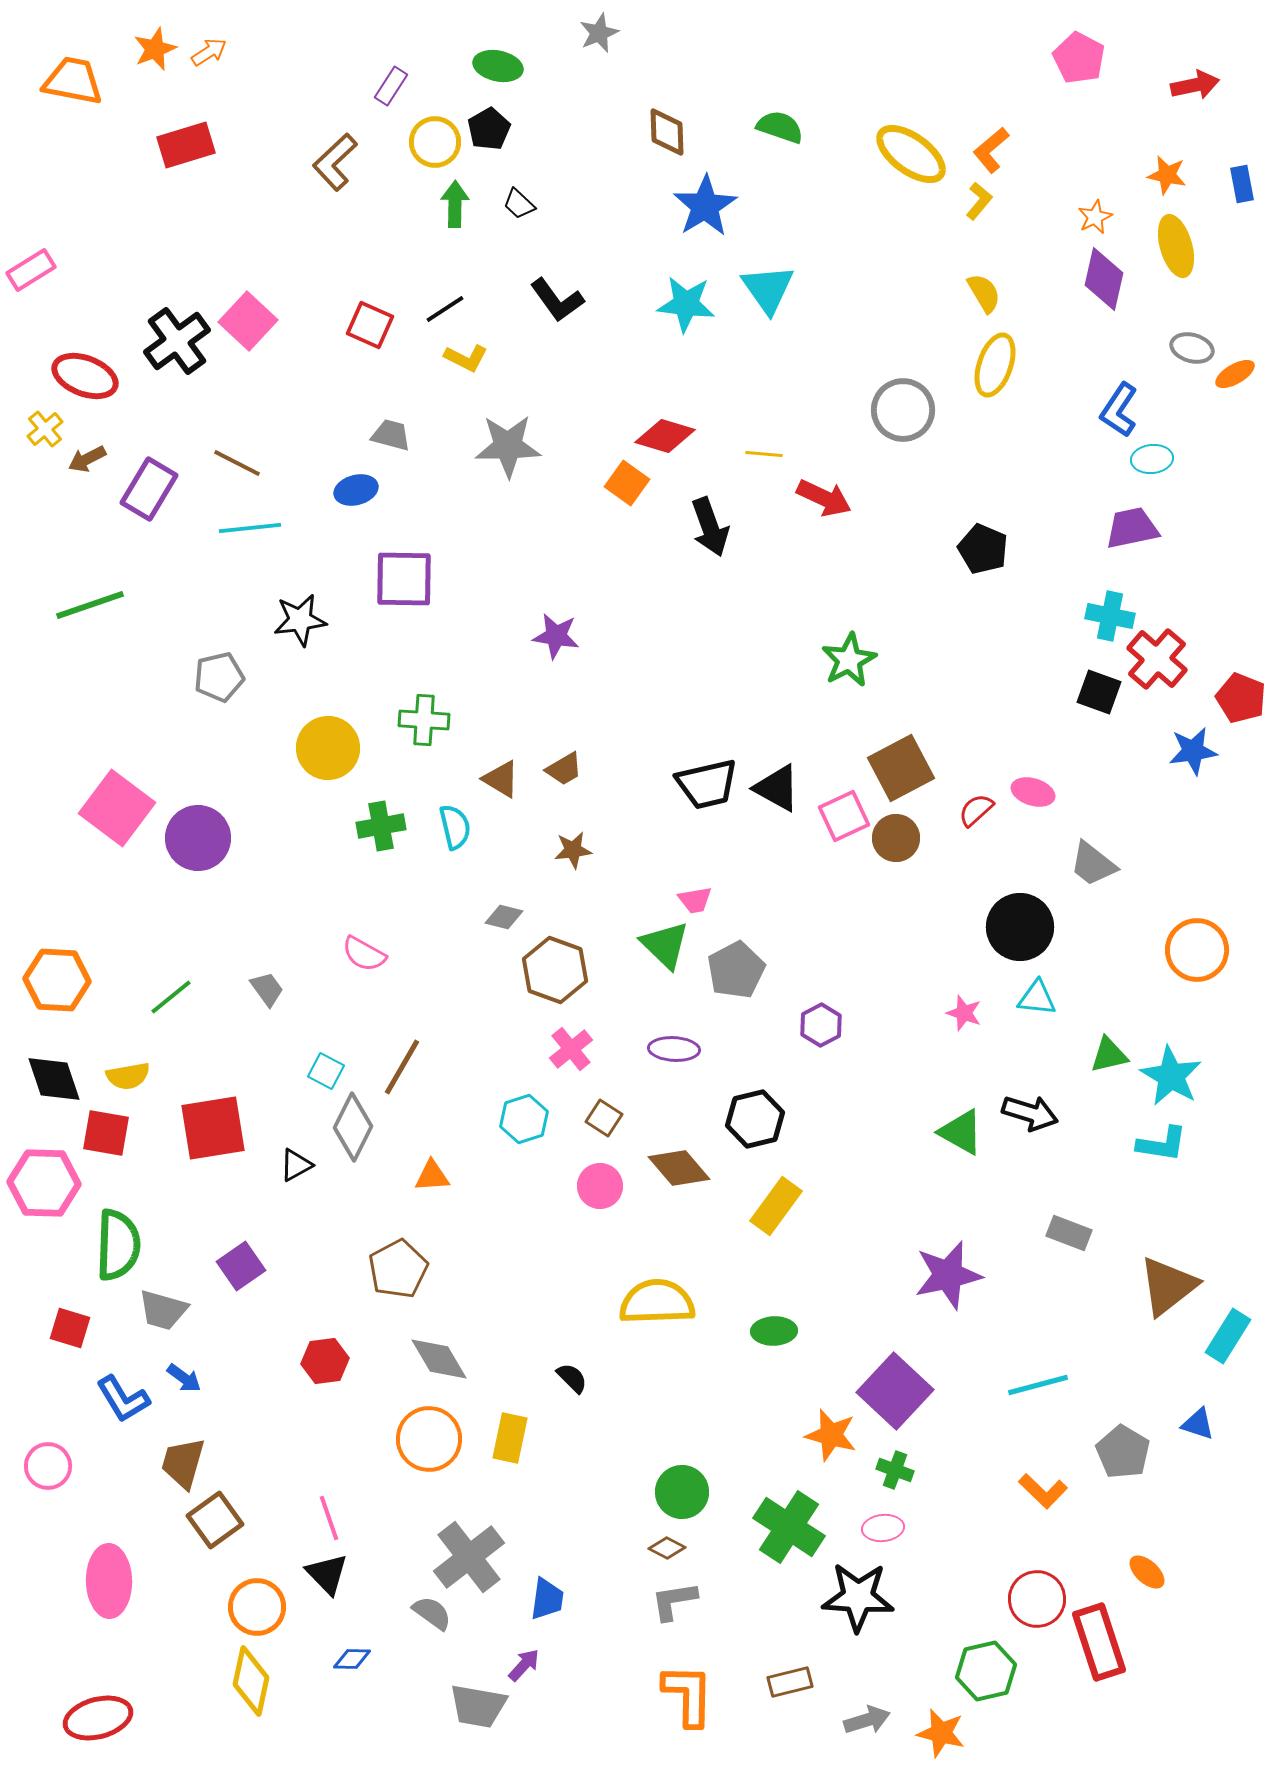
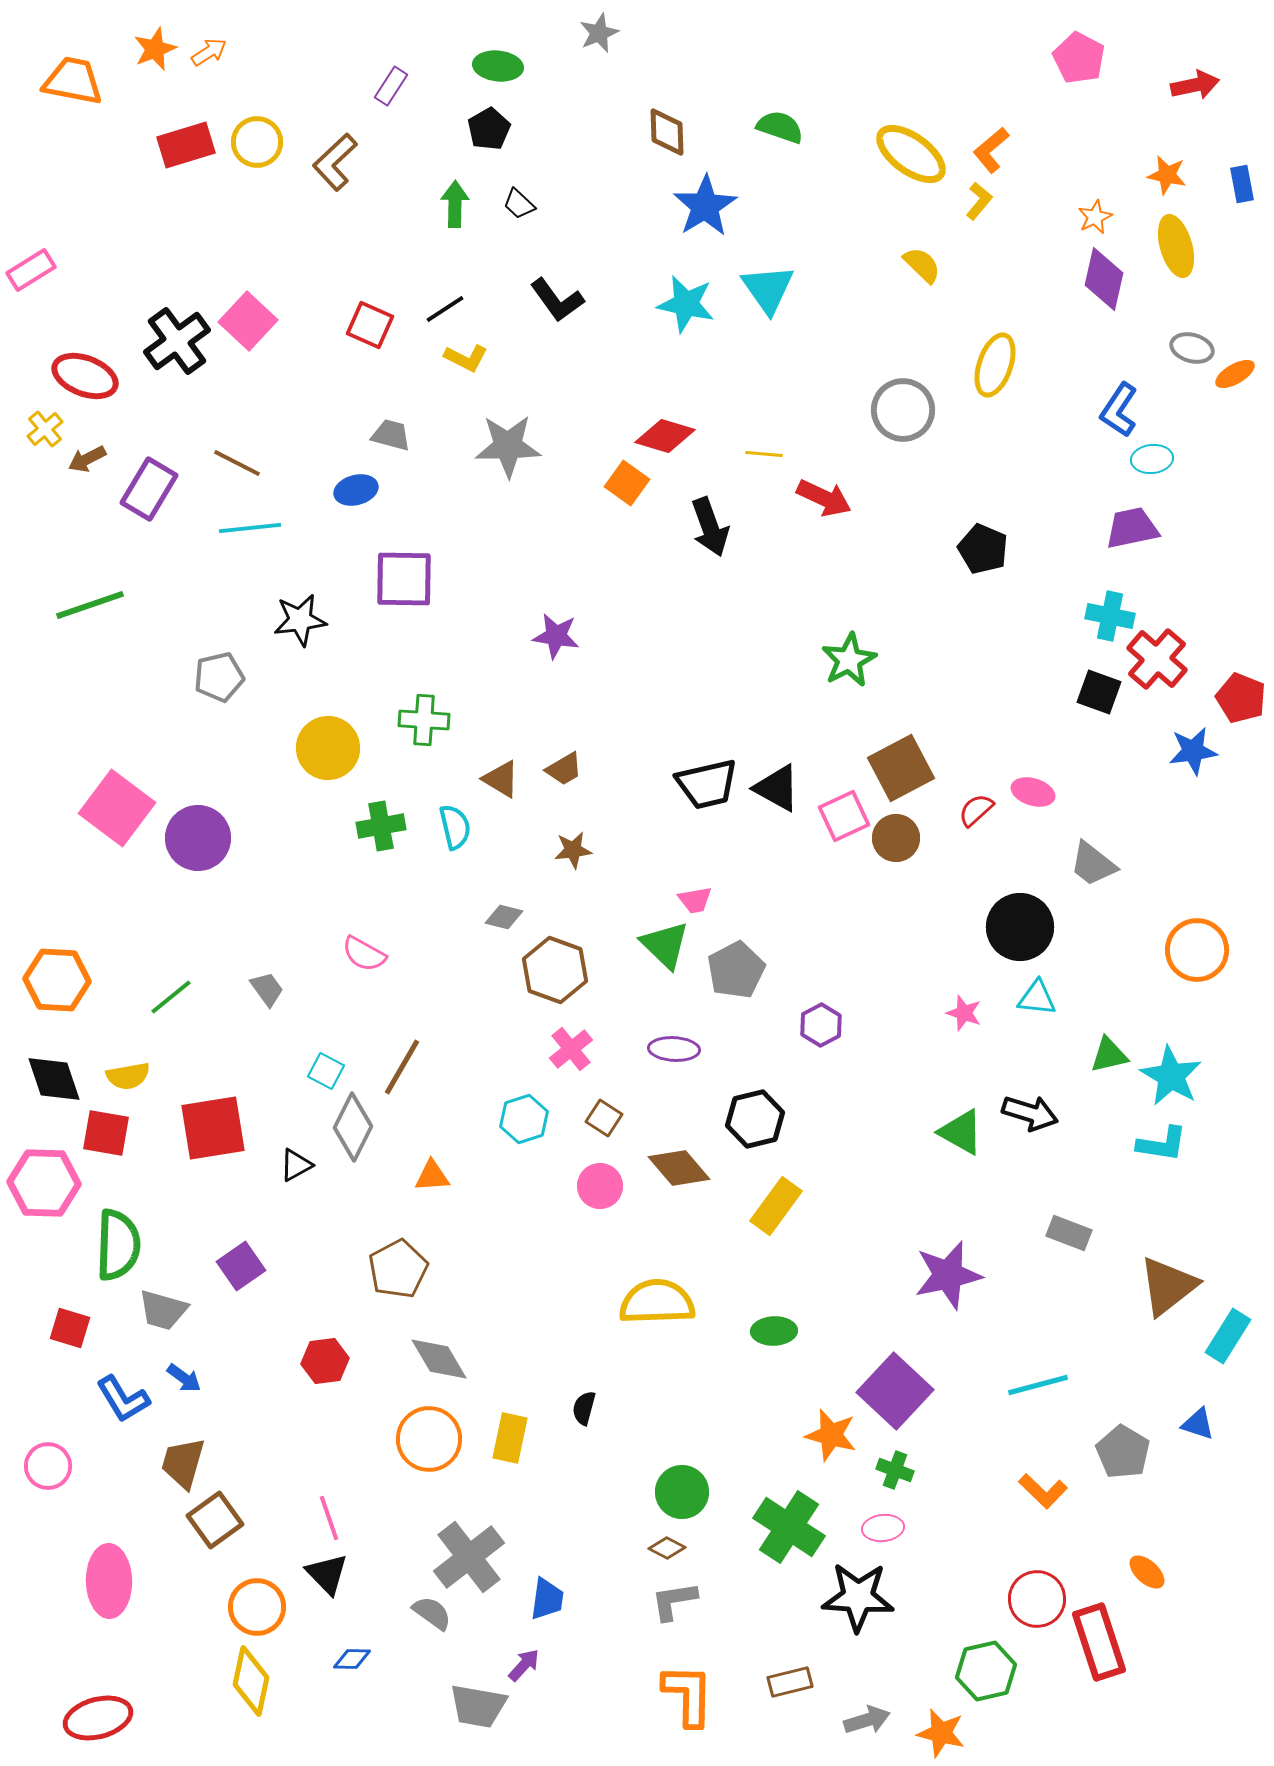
green ellipse at (498, 66): rotated 6 degrees counterclockwise
yellow circle at (435, 142): moved 178 px left
yellow semicircle at (984, 293): moved 62 px left, 28 px up; rotated 15 degrees counterclockwise
cyan star at (686, 304): rotated 6 degrees clockwise
black semicircle at (572, 1378): moved 12 px right, 30 px down; rotated 120 degrees counterclockwise
